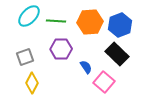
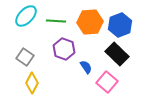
cyan ellipse: moved 3 px left
purple hexagon: moved 3 px right; rotated 20 degrees clockwise
gray square: rotated 36 degrees counterclockwise
pink square: moved 3 px right
